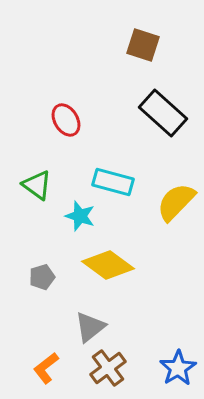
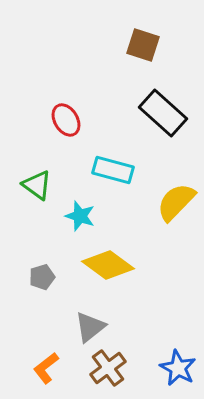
cyan rectangle: moved 12 px up
blue star: rotated 12 degrees counterclockwise
